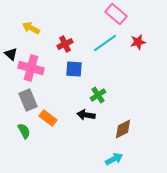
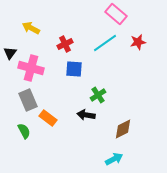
black triangle: moved 1 px left, 1 px up; rotated 24 degrees clockwise
